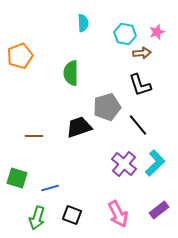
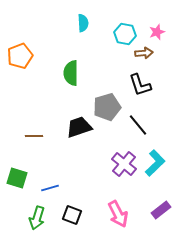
brown arrow: moved 2 px right
purple rectangle: moved 2 px right
